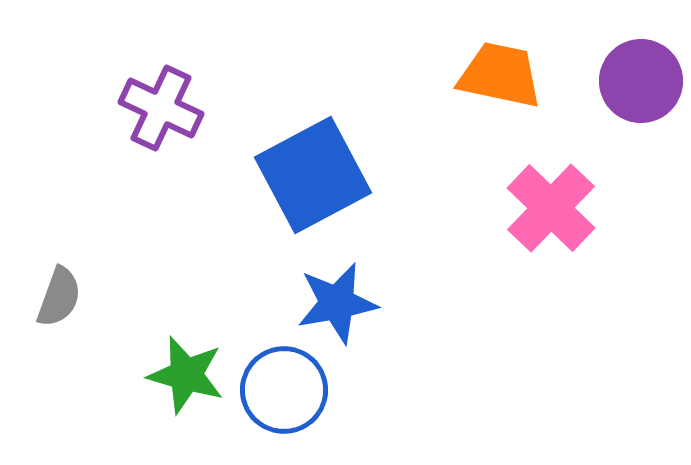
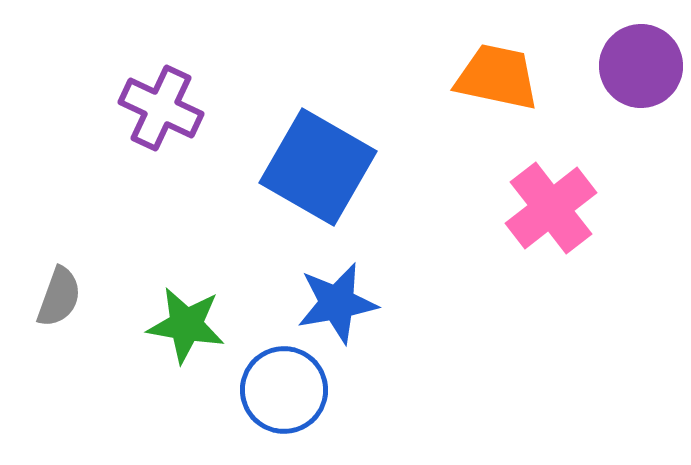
orange trapezoid: moved 3 px left, 2 px down
purple circle: moved 15 px up
blue square: moved 5 px right, 8 px up; rotated 32 degrees counterclockwise
pink cross: rotated 8 degrees clockwise
green star: moved 50 px up; rotated 6 degrees counterclockwise
